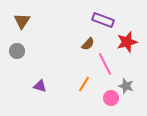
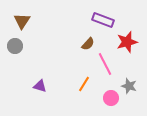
gray circle: moved 2 px left, 5 px up
gray star: moved 3 px right
